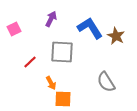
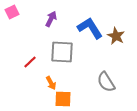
pink square: moved 2 px left, 17 px up
